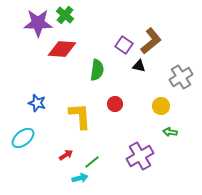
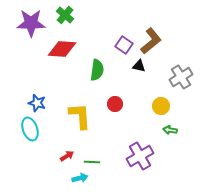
purple star: moved 7 px left
green arrow: moved 2 px up
cyan ellipse: moved 7 px right, 9 px up; rotated 70 degrees counterclockwise
red arrow: moved 1 px right, 1 px down
green line: rotated 42 degrees clockwise
